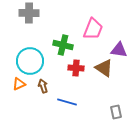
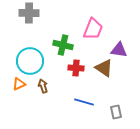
blue line: moved 17 px right
